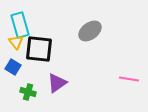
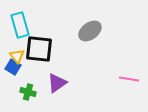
yellow triangle: moved 1 px right, 14 px down
